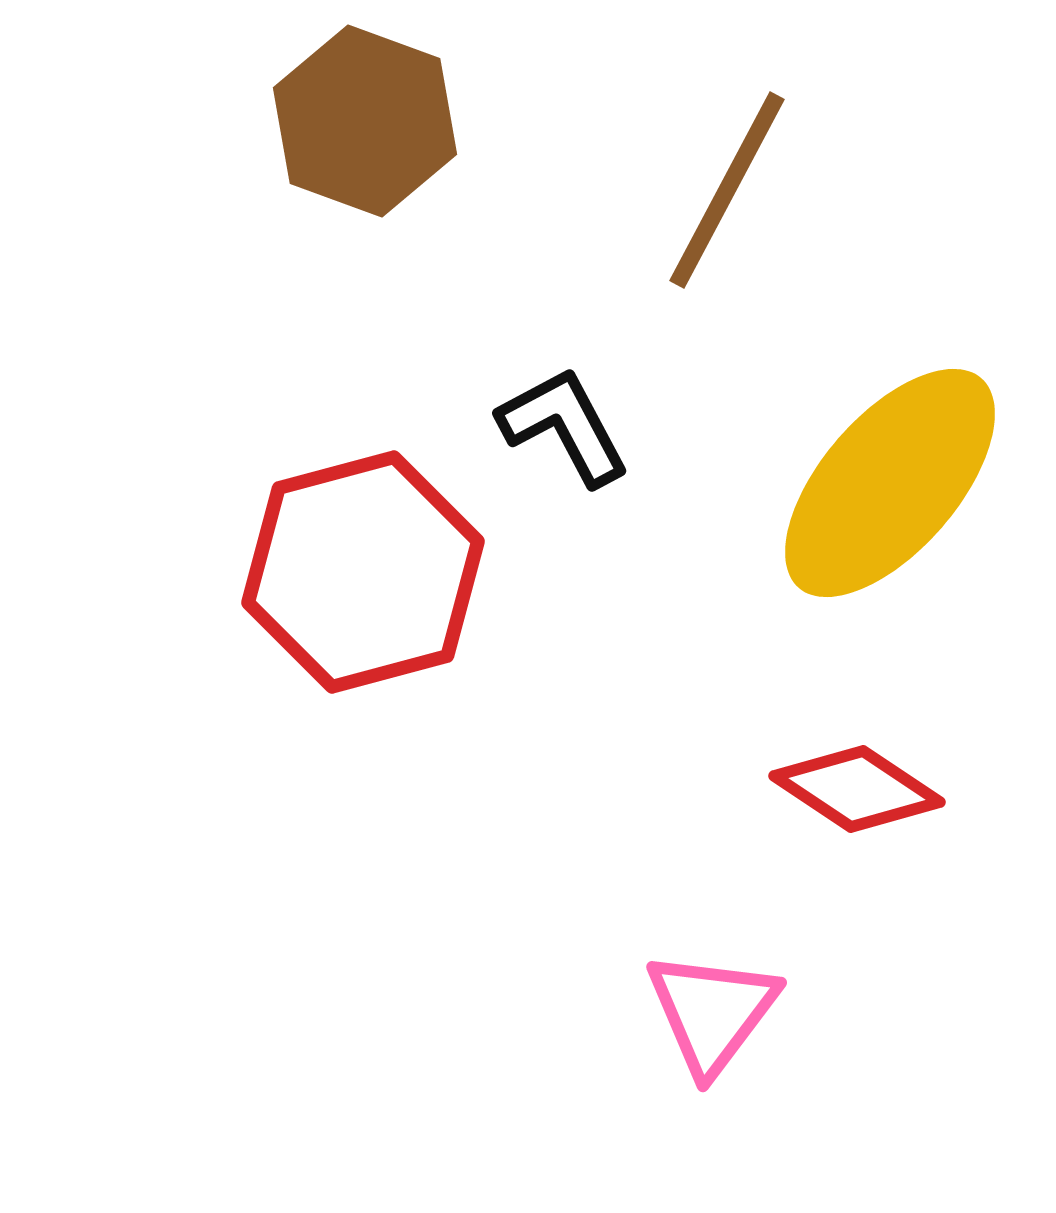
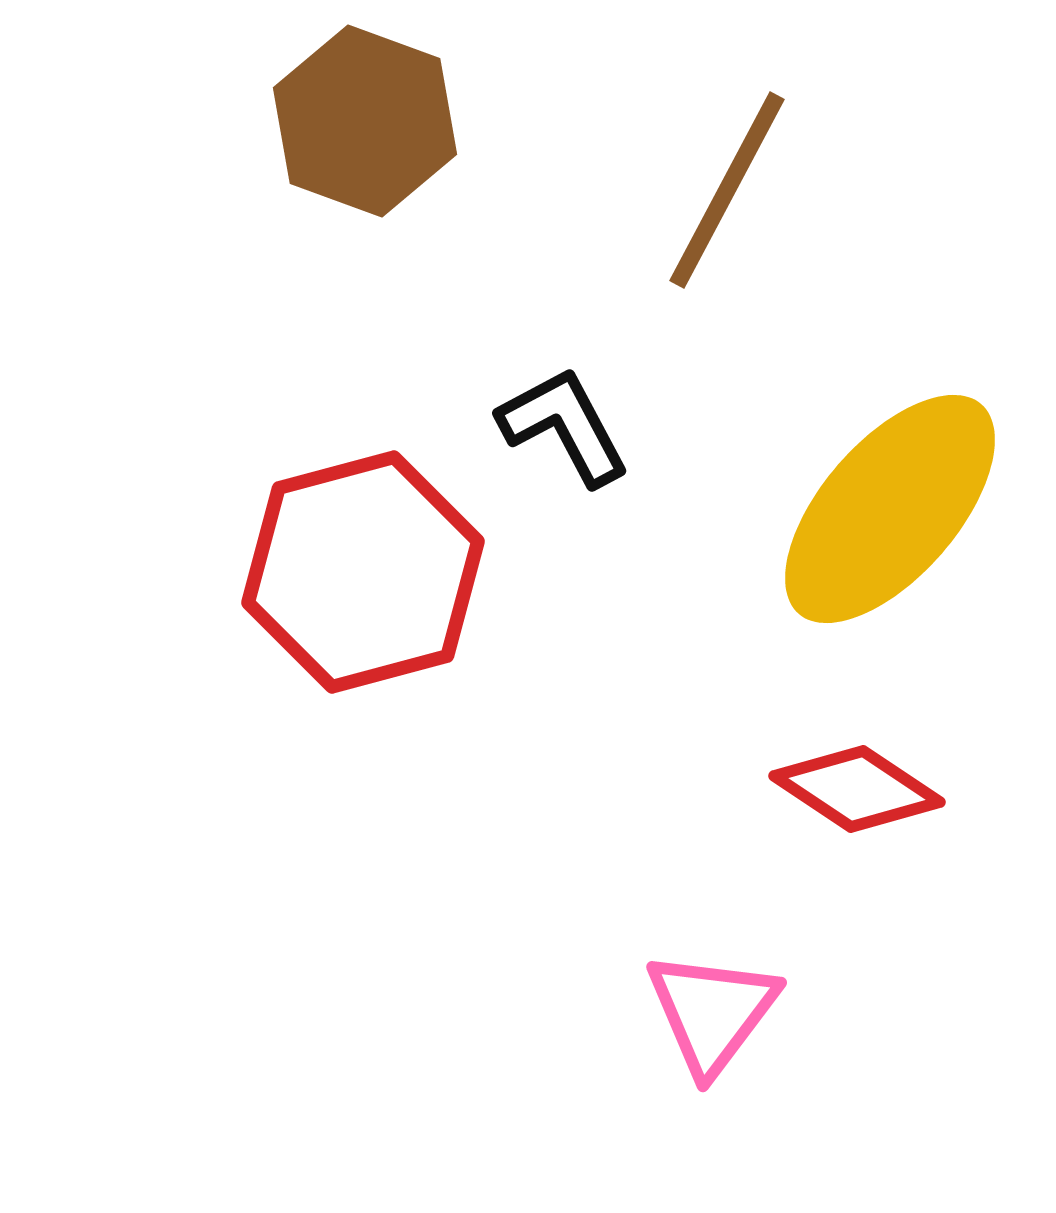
yellow ellipse: moved 26 px down
